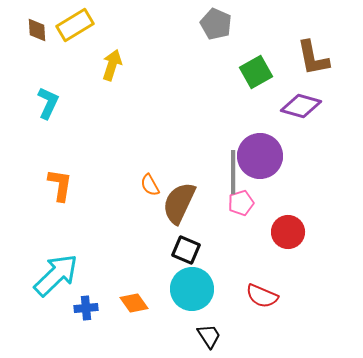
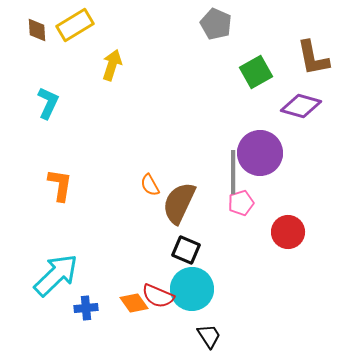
purple circle: moved 3 px up
red semicircle: moved 104 px left
